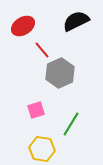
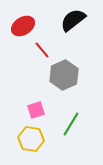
black semicircle: moved 3 px left, 1 px up; rotated 12 degrees counterclockwise
gray hexagon: moved 4 px right, 2 px down
yellow hexagon: moved 11 px left, 10 px up
